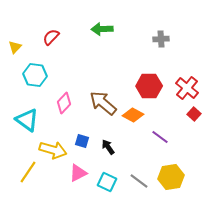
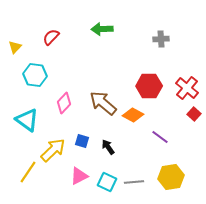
yellow arrow: rotated 60 degrees counterclockwise
pink triangle: moved 1 px right, 3 px down
gray line: moved 5 px left, 1 px down; rotated 42 degrees counterclockwise
